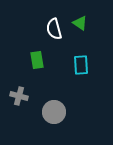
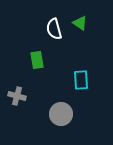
cyan rectangle: moved 15 px down
gray cross: moved 2 px left
gray circle: moved 7 px right, 2 px down
